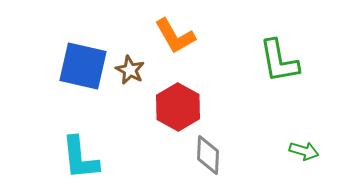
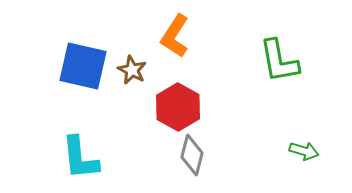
orange L-shape: rotated 63 degrees clockwise
brown star: moved 2 px right
gray diamond: moved 16 px left; rotated 12 degrees clockwise
